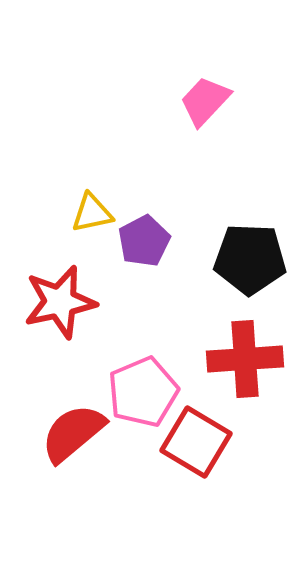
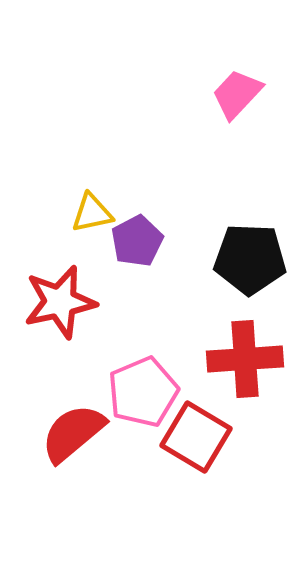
pink trapezoid: moved 32 px right, 7 px up
purple pentagon: moved 7 px left
red square: moved 5 px up
